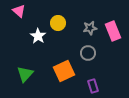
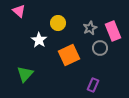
gray star: rotated 16 degrees counterclockwise
white star: moved 1 px right, 4 px down
gray circle: moved 12 px right, 5 px up
orange square: moved 5 px right, 16 px up
purple rectangle: moved 1 px up; rotated 40 degrees clockwise
